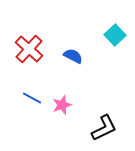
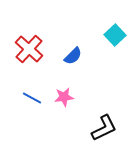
blue semicircle: rotated 108 degrees clockwise
pink star: moved 2 px right, 8 px up; rotated 12 degrees clockwise
